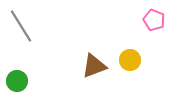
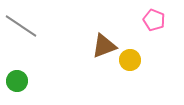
gray line: rotated 24 degrees counterclockwise
brown triangle: moved 10 px right, 20 px up
